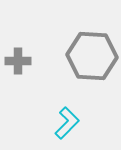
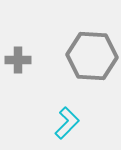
gray cross: moved 1 px up
